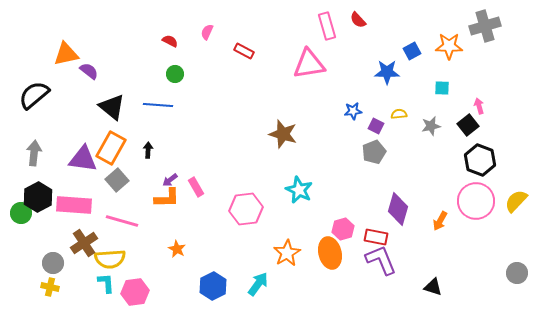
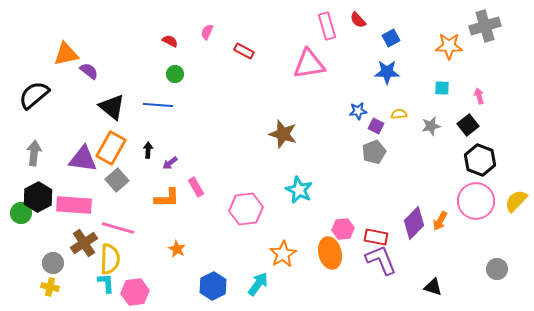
blue square at (412, 51): moved 21 px left, 13 px up
pink arrow at (479, 106): moved 10 px up
blue star at (353, 111): moved 5 px right
purple arrow at (170, 180): moved 17 px up
purple diamond at (398, 209): moved 16 px right, 14 px down; rotated 28 degrees clockwise
pink line at (122, 221): moved 4 px left, 7 px down
pink hexagon at (343, 229): rotated 10 degrees clockwise
orange star at (287, 253): moved 4 px left, 1 px down
yellow semicircle at (110, 259): rotated 84 degrees counterclockwise
gray circle at (517, 273): moved 20 px left, 4 px up
